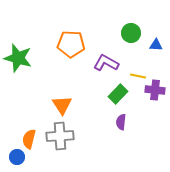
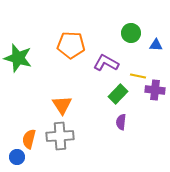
orange pentagon: moved 1 px down
